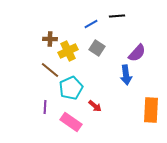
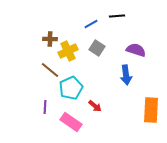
purple semicircle: moved 1 px left, 3 px up; rotated 114 degrees counterclockwise
